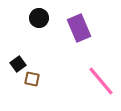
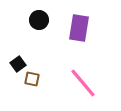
black circle: moved 2 px down
purple rectangle: rotated 32 degrees clockwise
pink line: moved 18 px left, 2 px down
